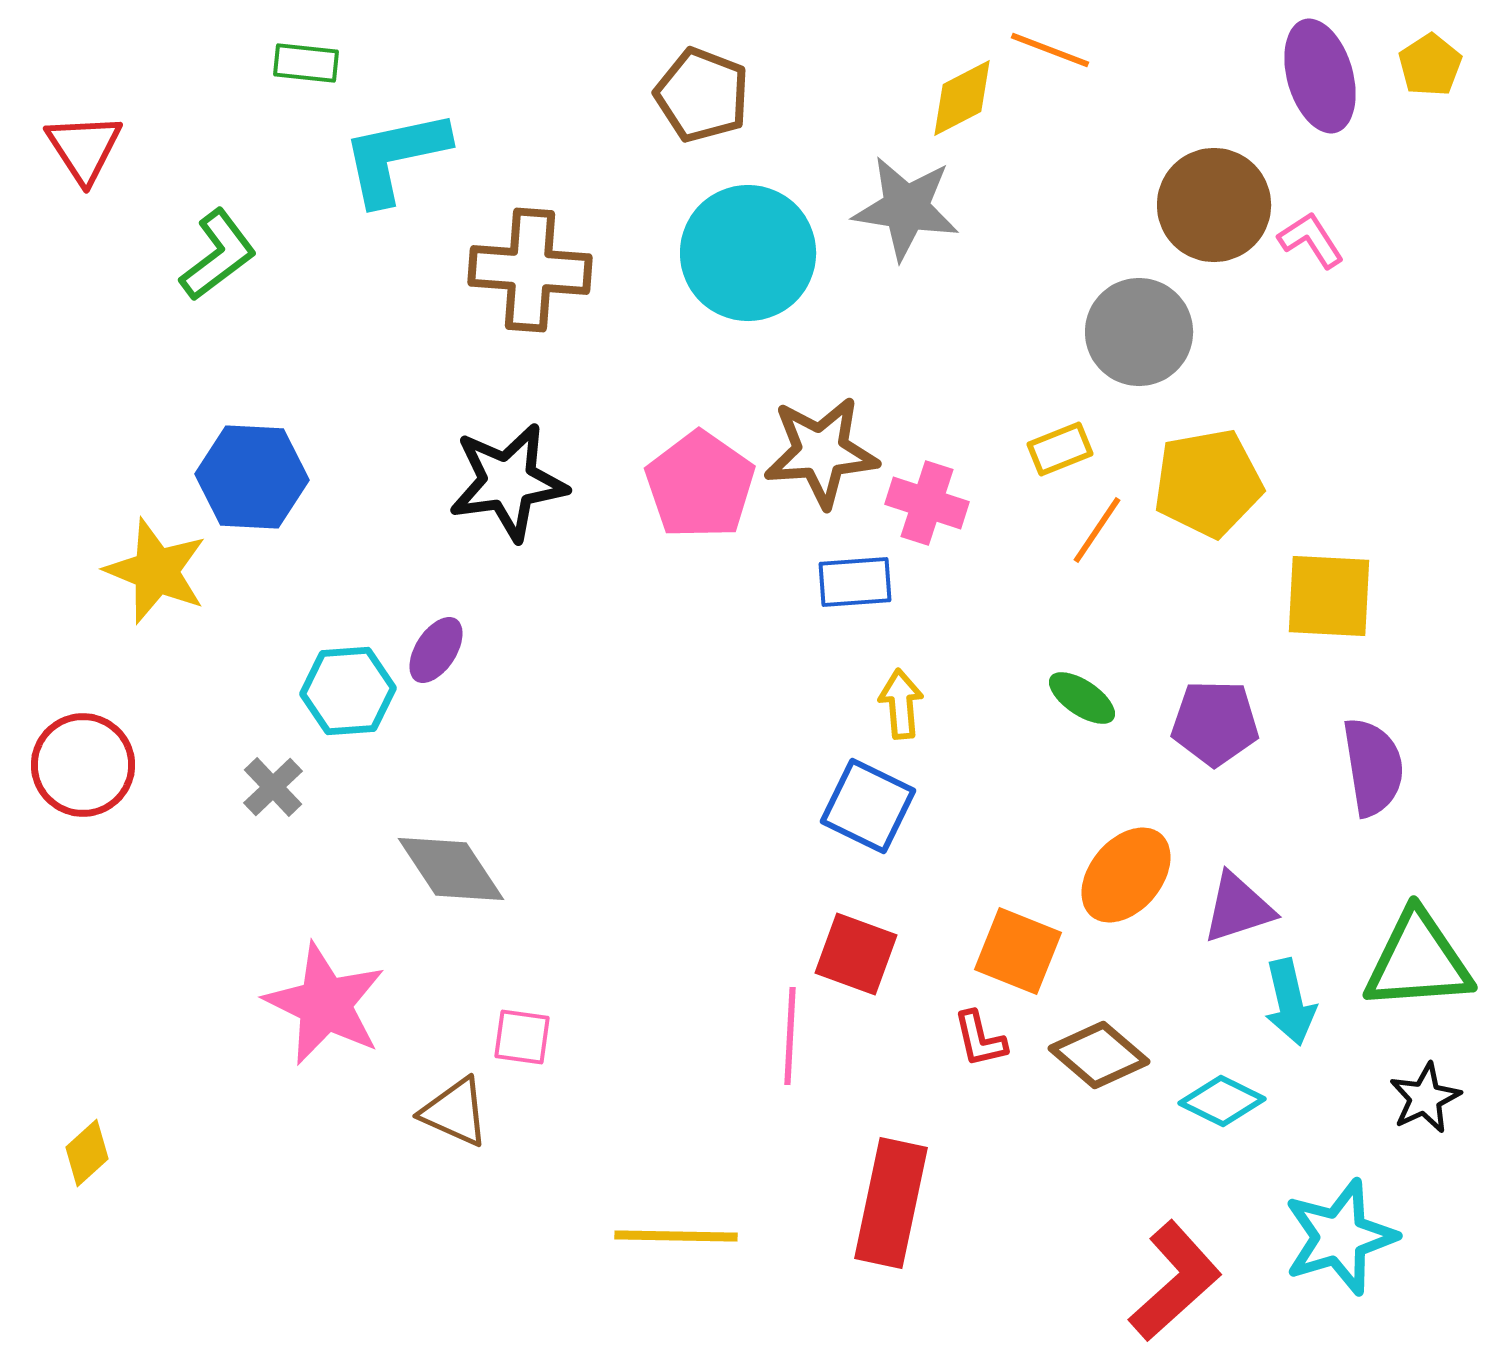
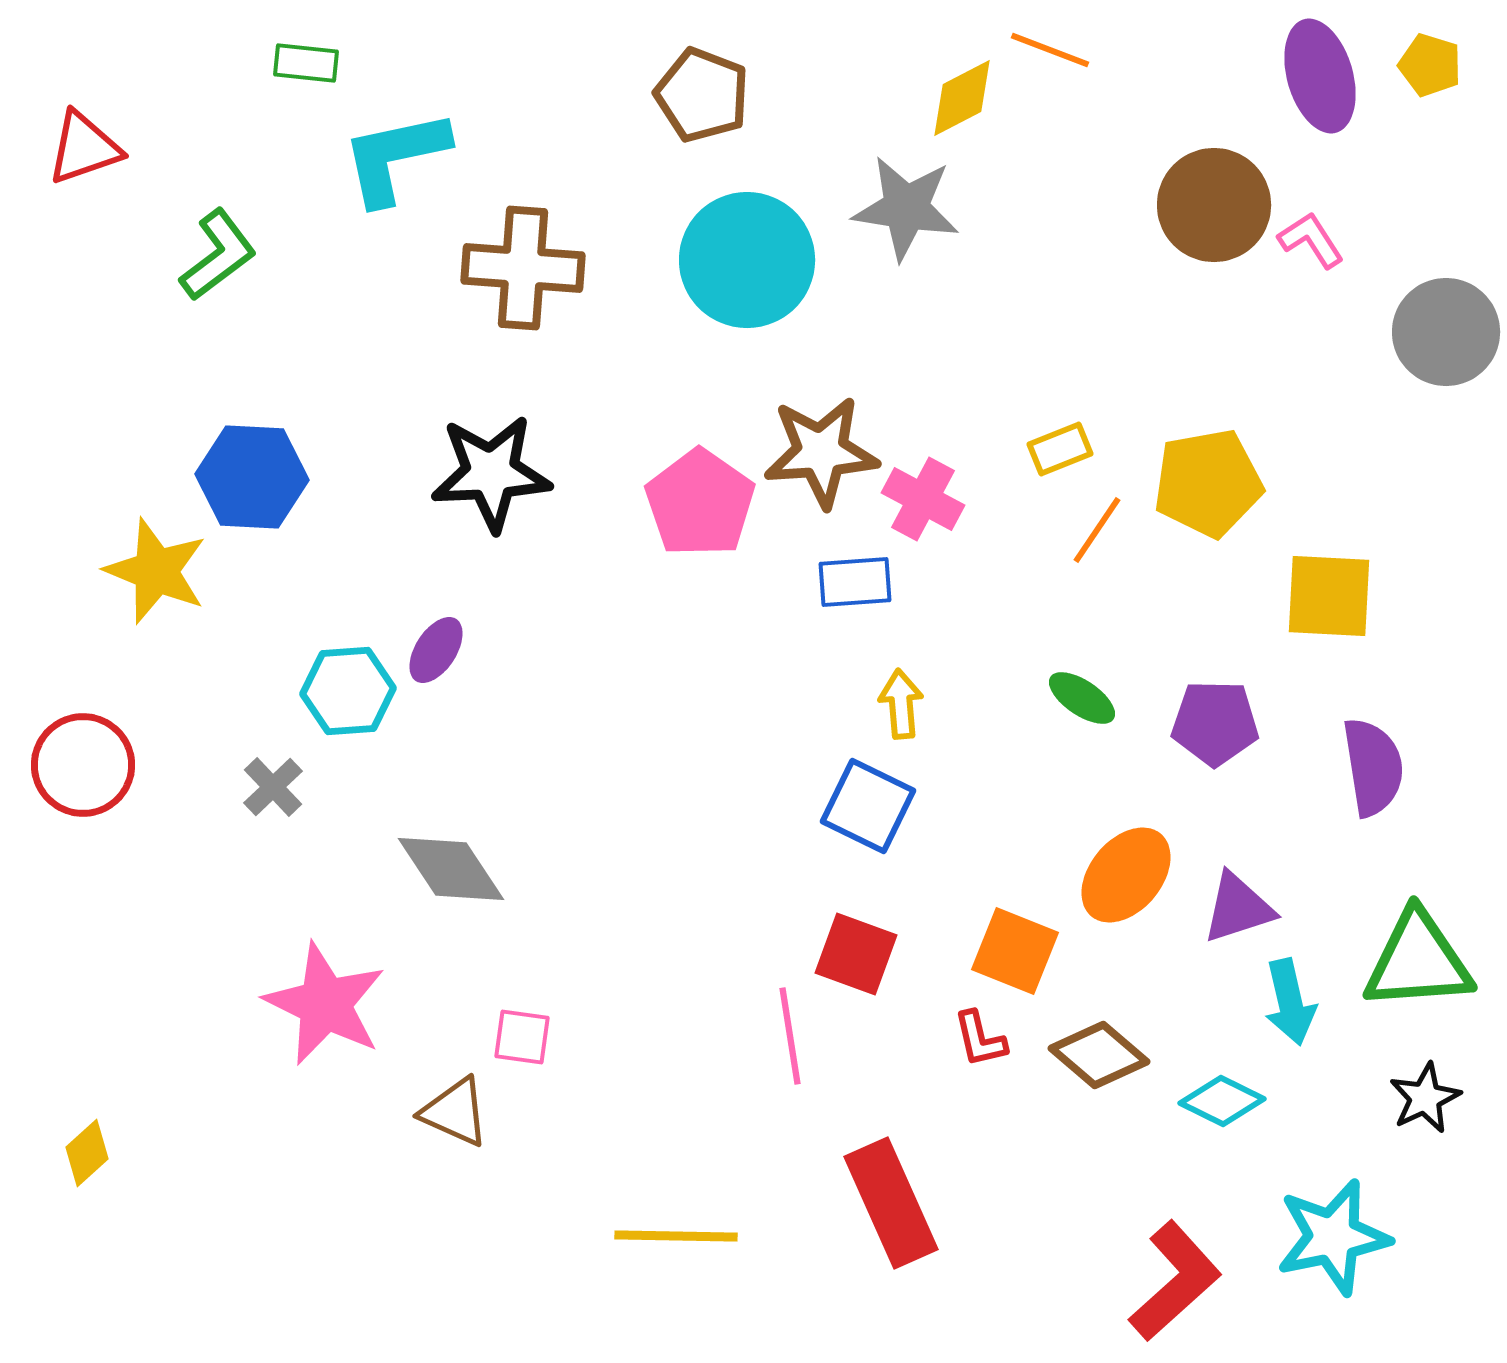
yellow pentagon at (1430, 65): rotated 22 degrees counterclockwise
red triangle at (84, 148): rotated 44 degrees clockwise
cyan circle at (748, 253): moved 1 px left, 7 px down
brown cross at (530, 270): moved 7 px left, 2 px up
gray circle at (1139, 332): moved 307 px right
black star at (508, 482): moved 17 px left, 9 px up; rotated 5 degrees clockwise
pink pentagon at (700, 485): moved 18 px down
pink cross at (927, 503): moved 4 px left, 4 px up; rotated 10 degrees clockwise
orange square at (1018, 951): moved 3 px left
pink line at (790, 1036): rotated 12 degrees counterclockwise
red rectangle at (891, 1203): rotated 36 degrees counterclockwise
cyan star at (1340, 1237): moved 7 px left; rotated 5 degrees clockwise
